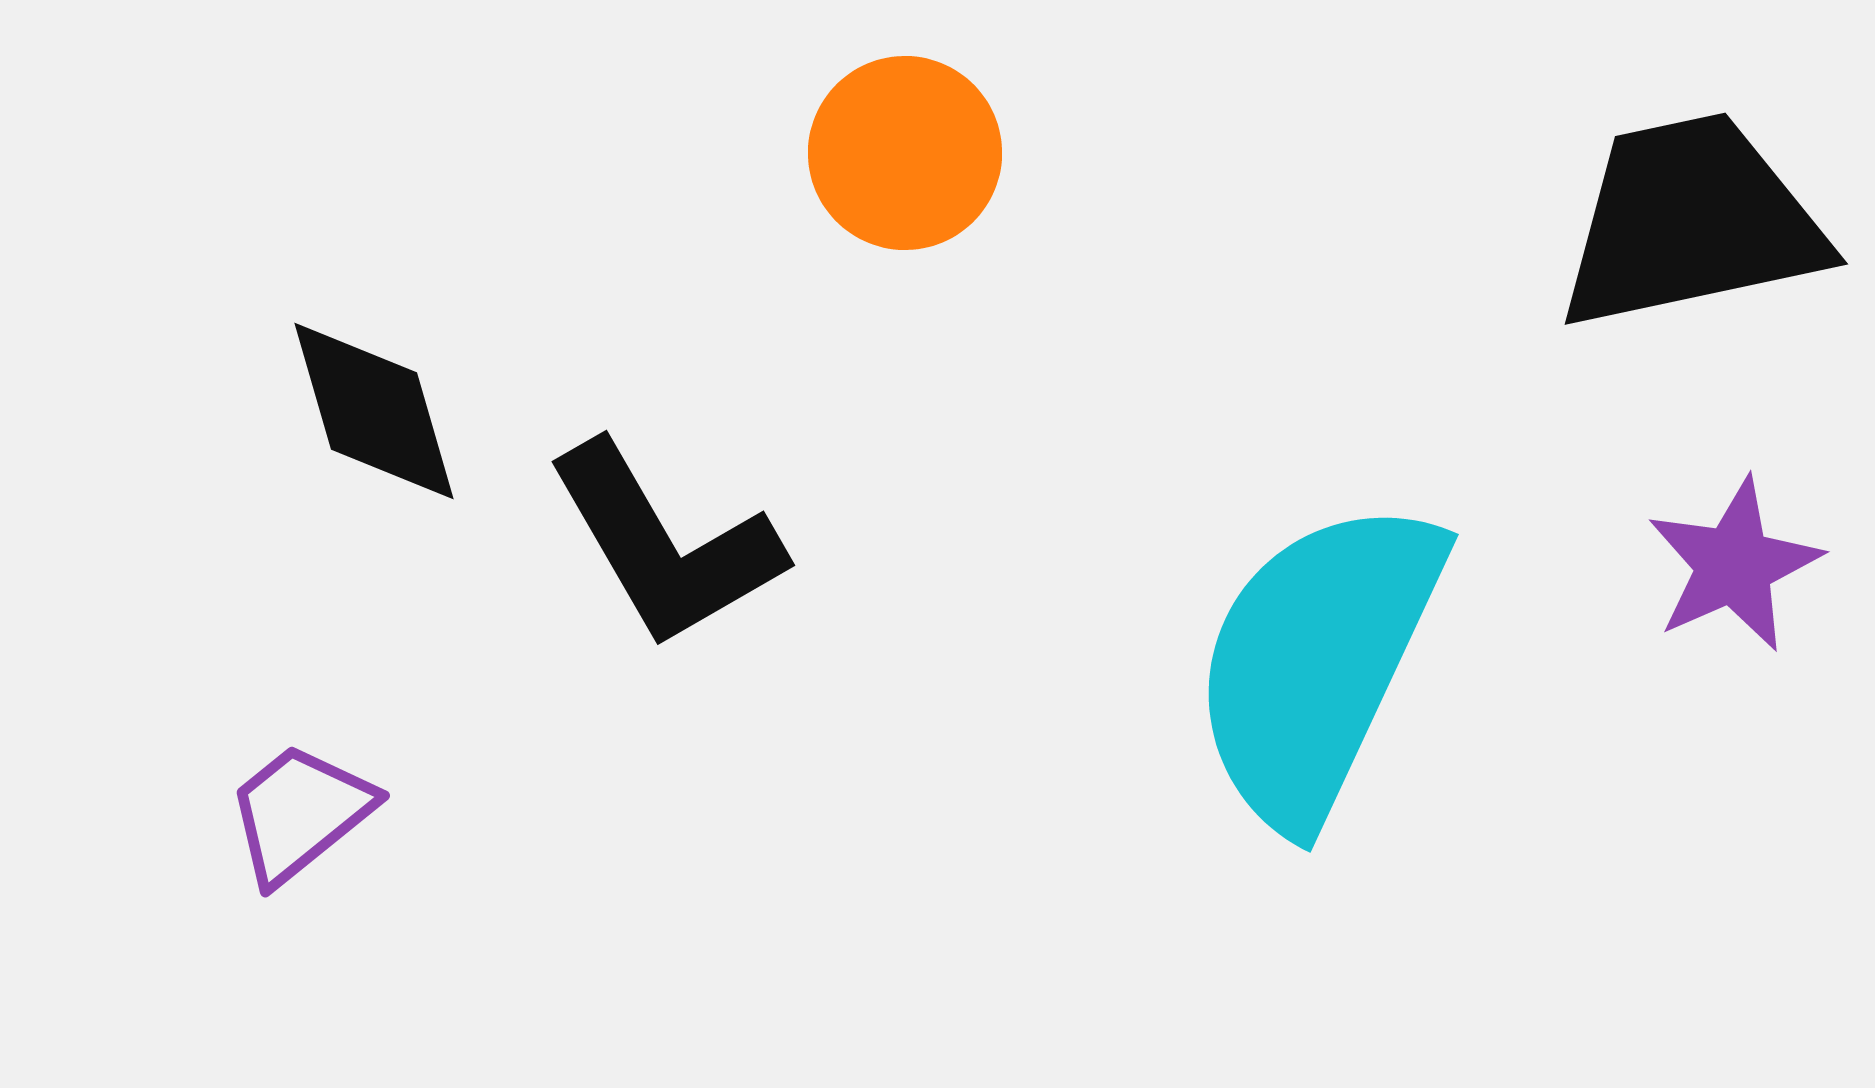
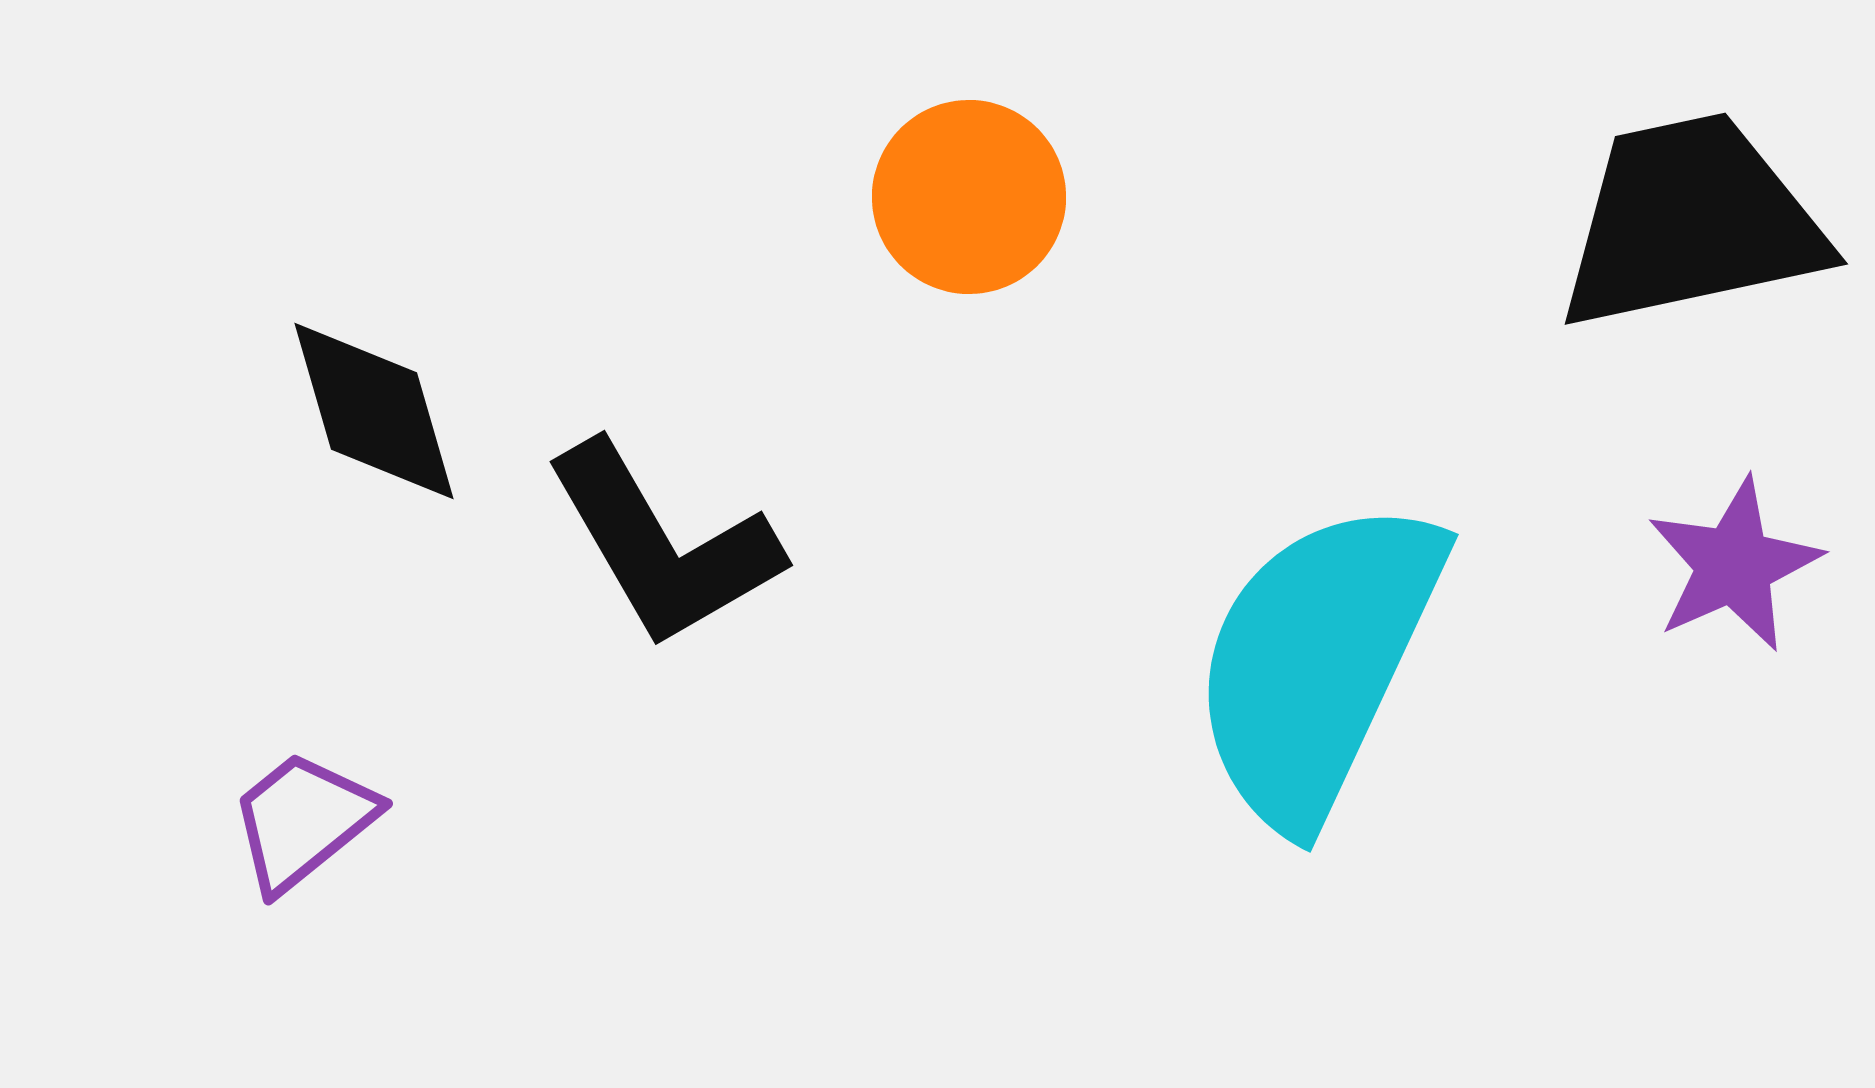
orange circle: moved 64 px right, 44 px down
black L-shape: moved 2 px left
purple trapezoid: moved 3 px right, 8 px down
